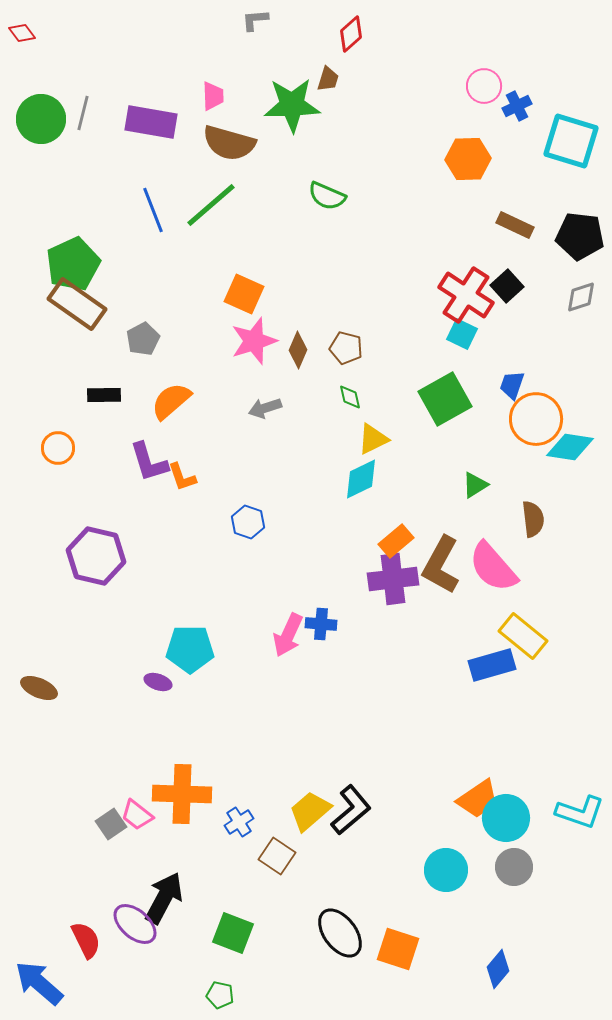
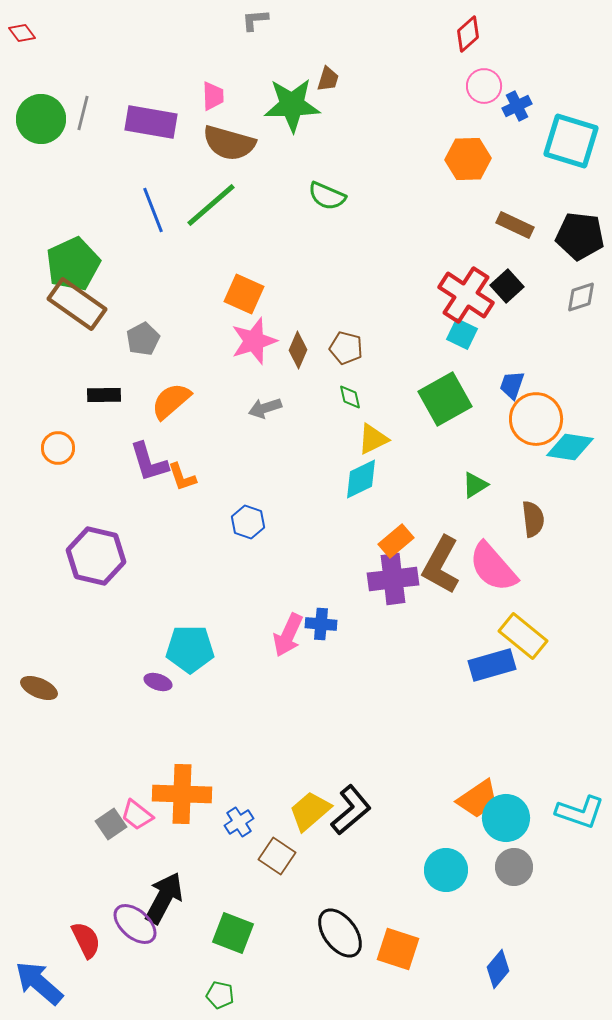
red diamond at (351, 34): moved 117 px right
